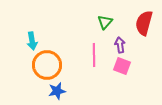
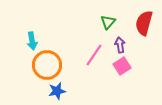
green triangle: moved 3 px right
pink line: rotated 35 degrees clockwise
pink square: rotated 36 degrees clockwise
